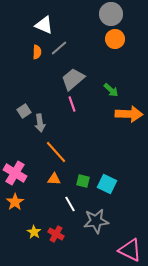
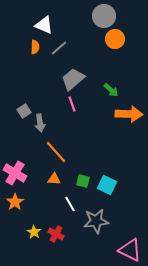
gray circle: moved 7 px left, 2 px down
orange semicircle: moved 2 px left, 5 px up
cyan square: moved 1 px down
